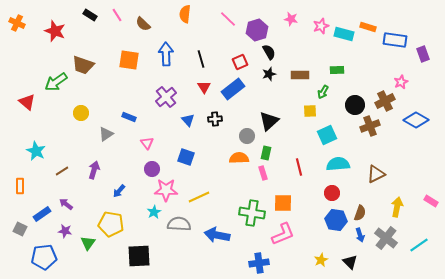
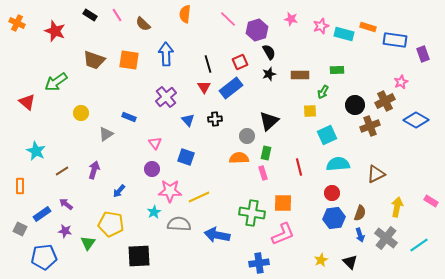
black line at (201, 59): moved 7 px right, 5 px down
brown trapezoid at (83, 65): moved 11 px right, 5 px up
blue rectangle at (233, 89): moved 2 px left, 1 px up
pink triangle at (147, 143): moved 8 px right
pink star at (166, 190): moved 4 px right, 1 px down
blue hexagon at (336, 220): moved 2 px left, 2 px up; rotated 15 degrees counterclockwise
